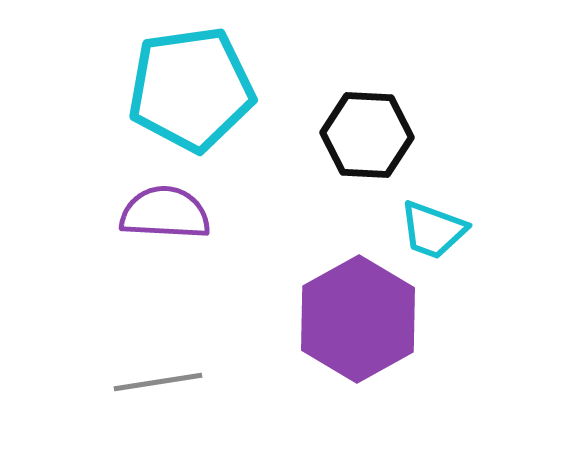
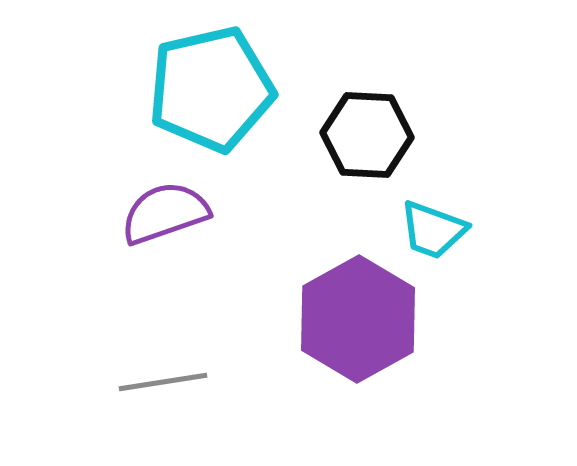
cyan pentagon: moved 20 px right; rotated 5 degrees counterclockwise
purple semicircle: rotated 22 degrees counterclockwise
gray line: moved 5 px right
